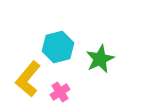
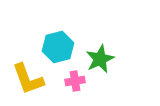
yellow L-shape: rotated 60 degrees counterclockwise
pink cross: moved 15 px right, 11 px up; rotated 24 degrees clockwise
